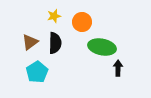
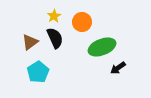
yellow star: rotated 16 degrees counterclockwise
black semicircle: moved 5 px up; rotated 25 degrees counterclockwise
green ellipse: rotated 32 degrees counterclockwise
black arrow: rotated 126 degrees counterclockwise
cyan pentagon: moved 1 px right
